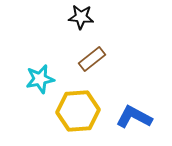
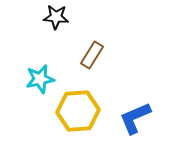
black star: moved 25 px left
brown rectangle: moved 4 px up; rotated 20 degrees counterclockwise
blue L-shape: moved 1 px right, 1 px down; rotated 51 degrees counterclockwise
